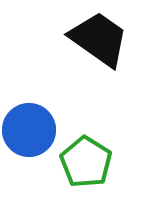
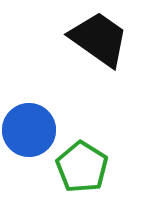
green pentagon: moved 4 px left, 5 px down
